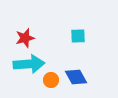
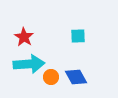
red star: moved 1 px left, 1 px up; rotated 24 degrees counterclockwise
orange circle: moved 3 px up
